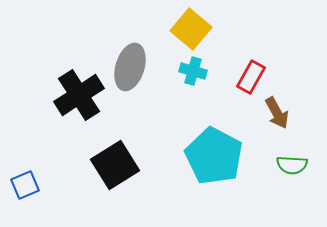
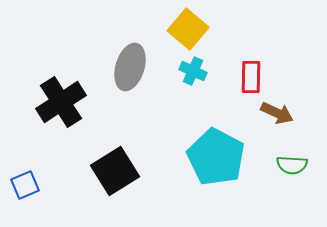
yellow square: moved 3 px left
cyan cross: rotated 8 degrees clockwise
red rectangle: rotated 28 degrees counterclockwise
black cross: moved 18 px left, 7 px down
brown arrow: rotated 36 degrees counterclockwise
cyan pentagon: moved 2 px right, 1 px down
black square: moved 6 px down
